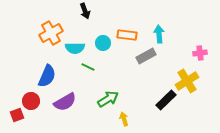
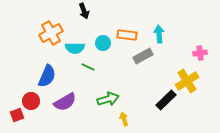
black arrow: moved 1 px left
gray rectangle: moved 3 px left
green arrow: rotated 15 degrees clockwise
